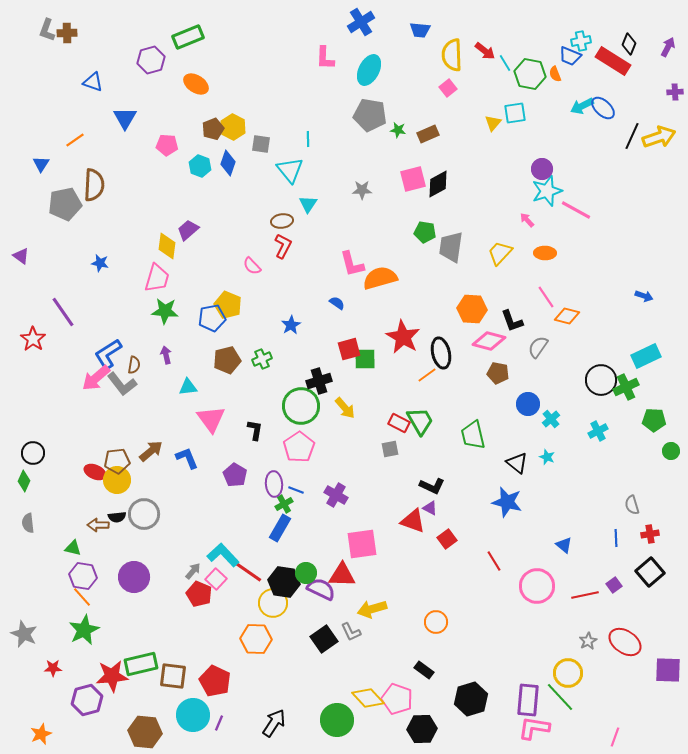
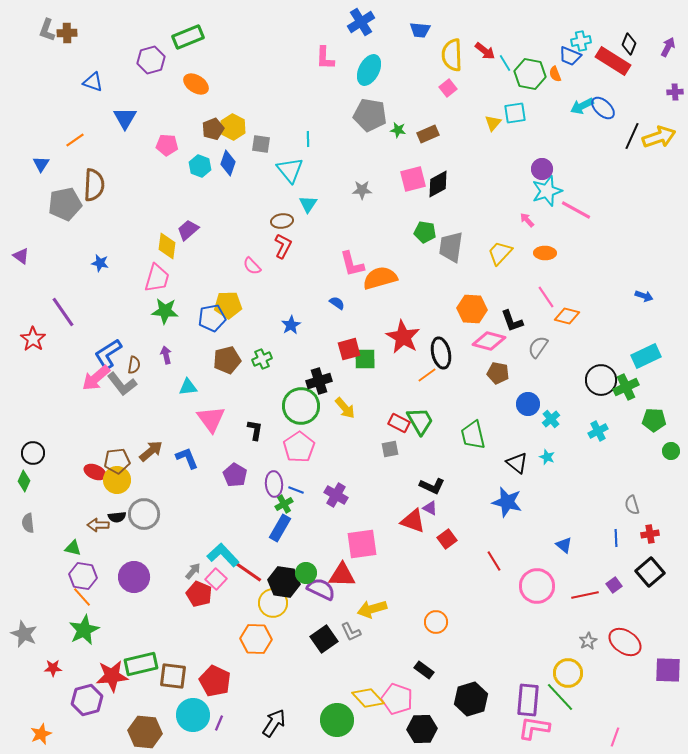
yellow pentagon at (228, 305): rotated 24 degrees counterclockwise
